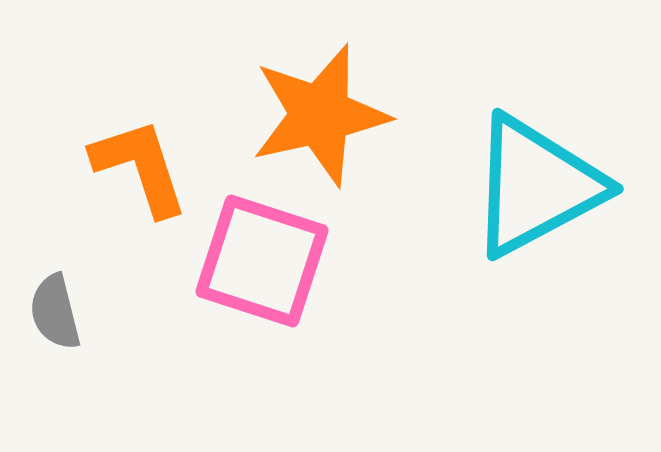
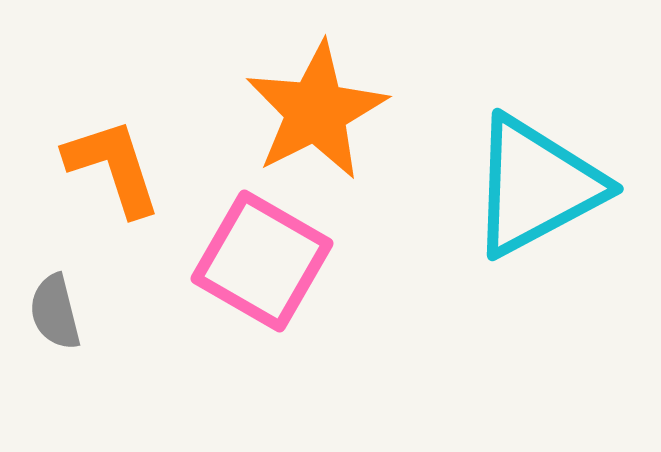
orange star: moved 4 px left, 4 px up; rotated 14 degrees counterclockwise
orange L-shape: moved 27 px left
pink square: rotated 12 degrees clockwise
